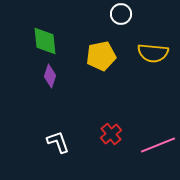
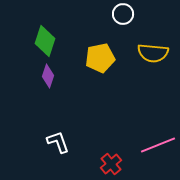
white circle: moved 2 px right
green diamond: rotated 24 degrees clockwise
yellow pentagon: moved 1 px left, 2 px down
purple diamond: moved 2 px left
red cross: moved 30 px down
